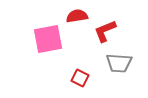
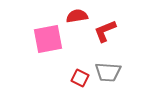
gray trapezoid: moved 11 px left, 9 px down
